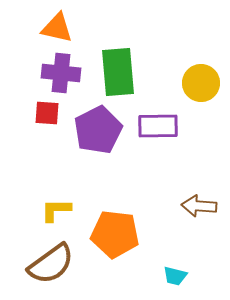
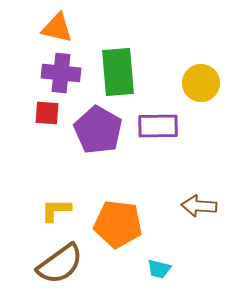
purple pentagon: rotated 15 degrees counterclockwise
orange pentagon: moved 3 px right, 10 px up
brown semicircle: moved 9 px right
cyan trapezoid: moved 16 px left, 7 px up
